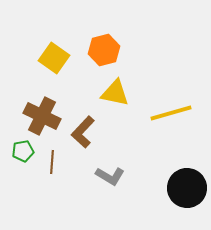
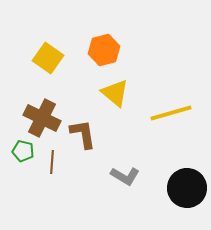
yellow square: moved 6 px left
yellow triangle: rotated 28 degrees clockwise
brown cross: moved 2 px down
brown L-shape: moved 2 px down; rotated 128 degrees clockwise
green pentagon: rotated 25 degrees clockwise
gray L-shape: moved 15 px right
